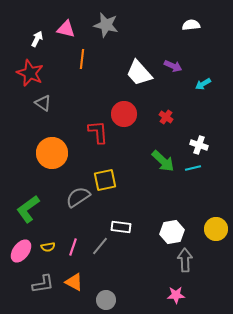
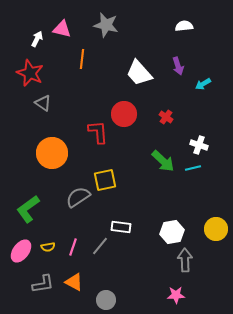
white semicircle: moved 7 px left, 1 px down
pink triangle: moved 4 px left
purple arrow: moved 5 px right; rotated 48 degrees clockwise
